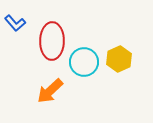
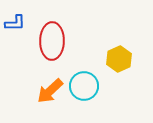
blue L-shape: rotated 50 degrees counterclockwise
cyan circle: moved 24 px down
